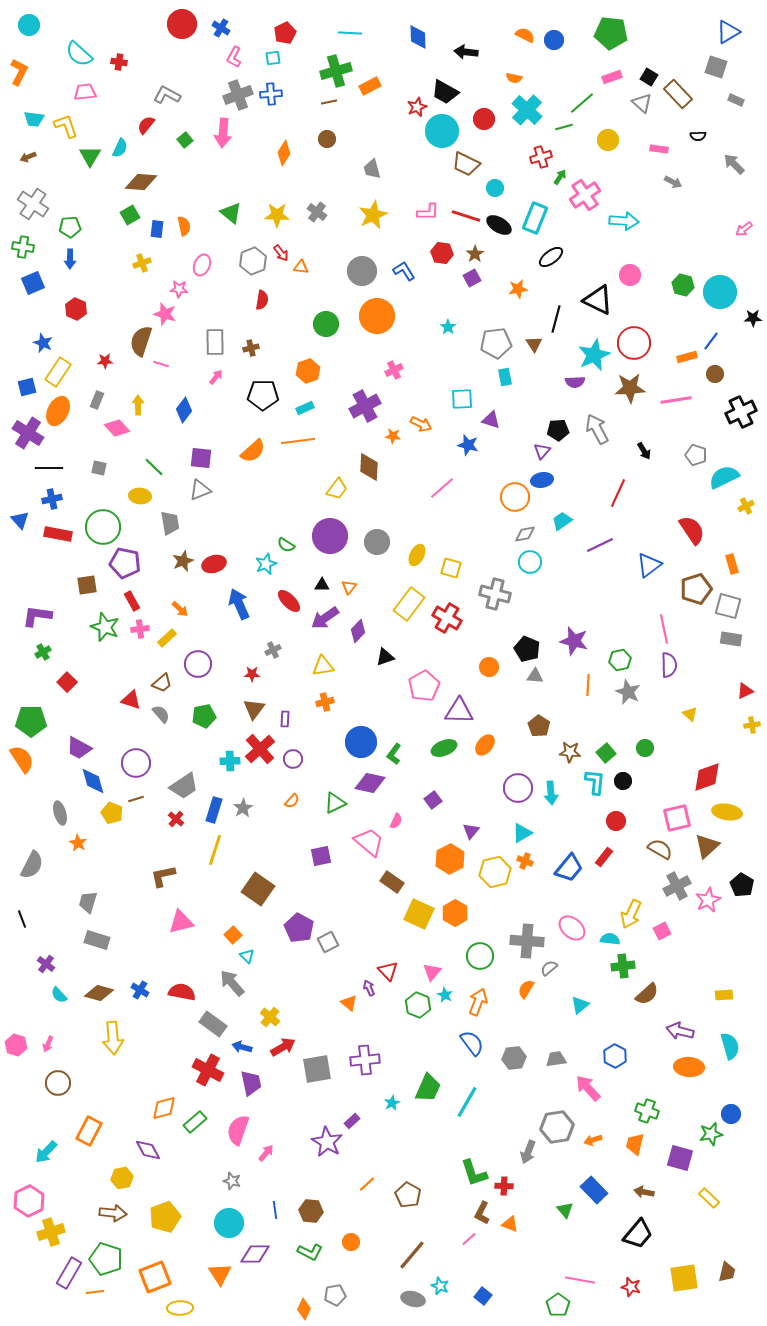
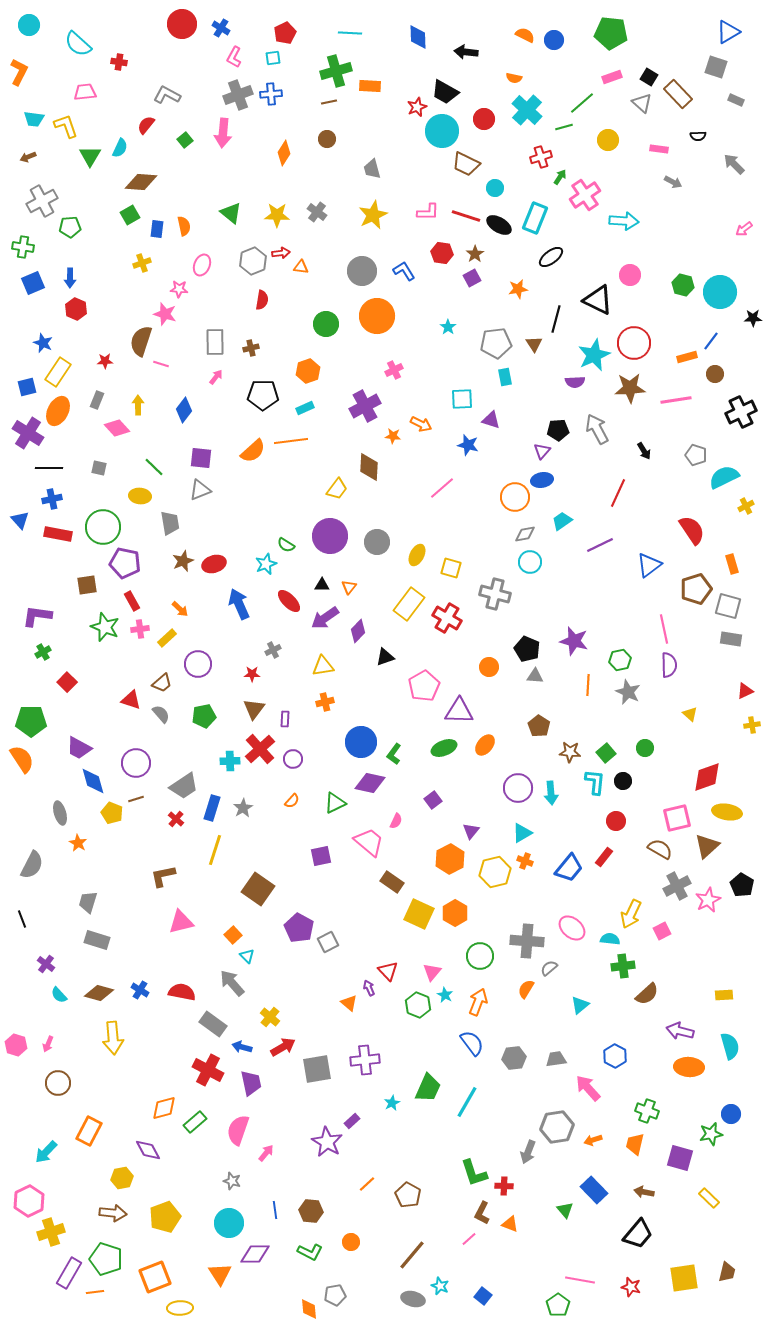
cyan semicircle at (79, 54): moved 1 px left, 10 px up
orange rectangle at (370, 86): rotated 30 degrees clockwise
gray cross at (33, 204): moved 9 px right, 3 px up; rotated 28 degrees clockwise
red arrow at (281, 253): rotated 60 degrees counterclockwise
blue arrow at (70, 259): moved 19 px down
orange line at (298, 441): moved 7 px left
blue rectangle at (214, 810): moved 2 px left, 2 px up
orange diamond at (304, 1309): moved 5 px right; rotated 30 degrees counterclockwise
